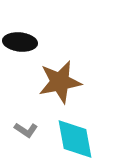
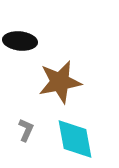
black ellipse: moved 1 px up
gray L-shape: rotated 100 degrees counterclockwise
